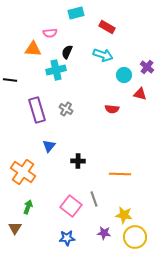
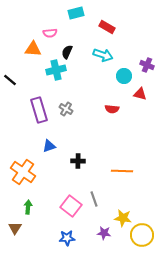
purple cross: moved 2 px up; rotated 16 degrees counterclockwise
cyan circle: moved 1 px down
black line: rotated 32 degrees clockwise
purple rectangle: moved 2 px right
blue triangle: rotated 32 degrees clockwise
orange line: moved 2 px right, 3 px up
green arrow: rotated 16 degrees counterclockwise
yellow star: moved 1 px left, 3 px down
yellow circle: moved 7 px right, 2 px up
